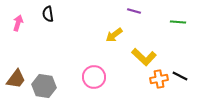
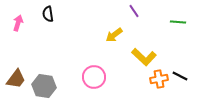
purple line: rotated 40 degrees clockwise
